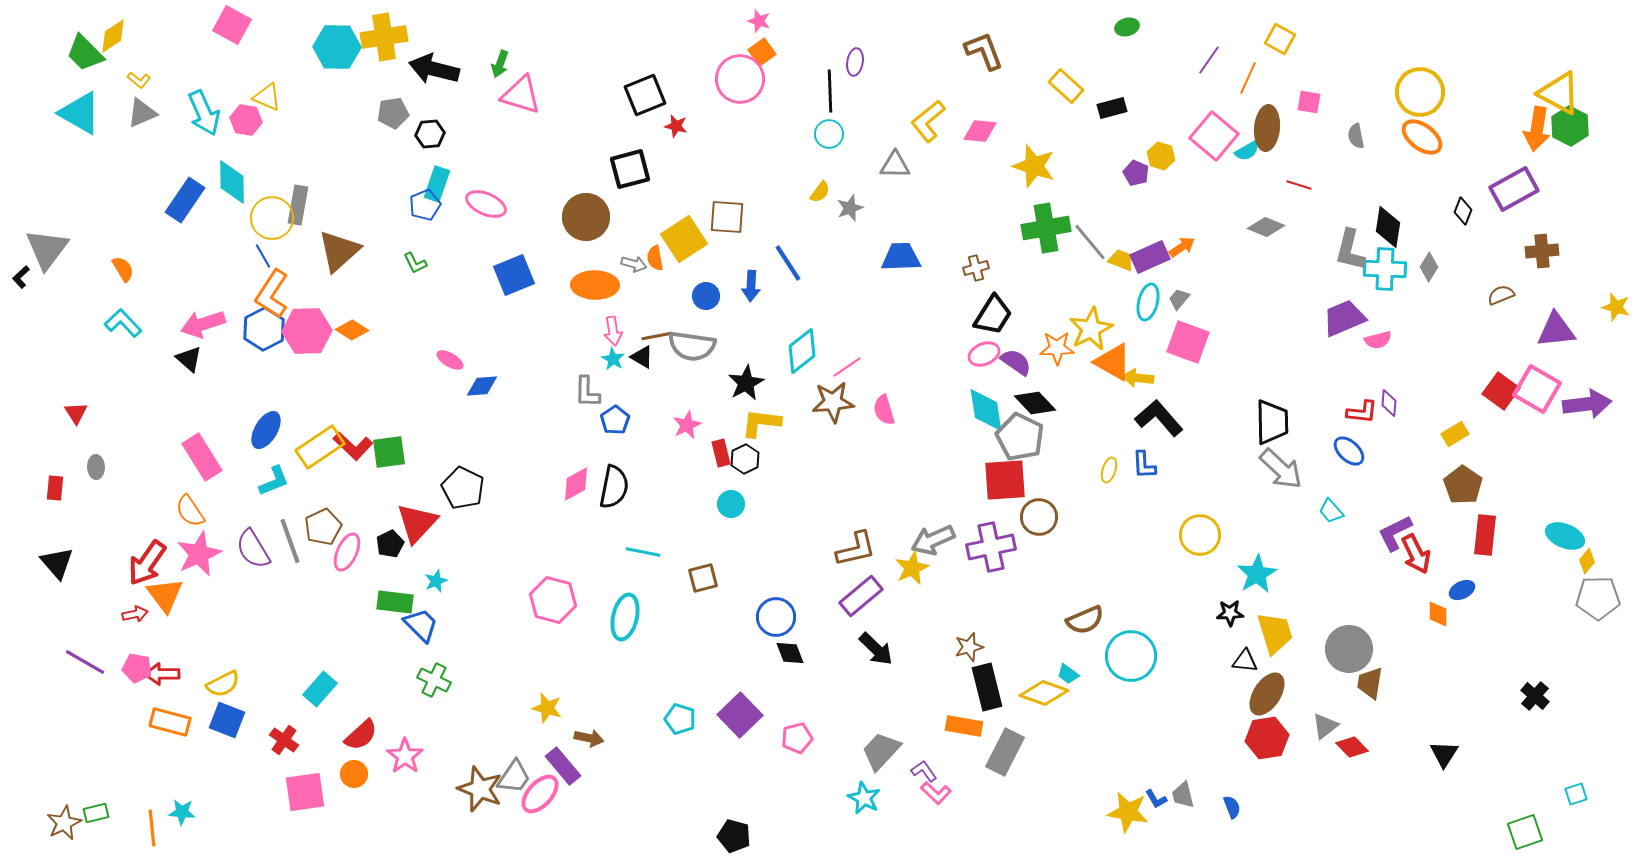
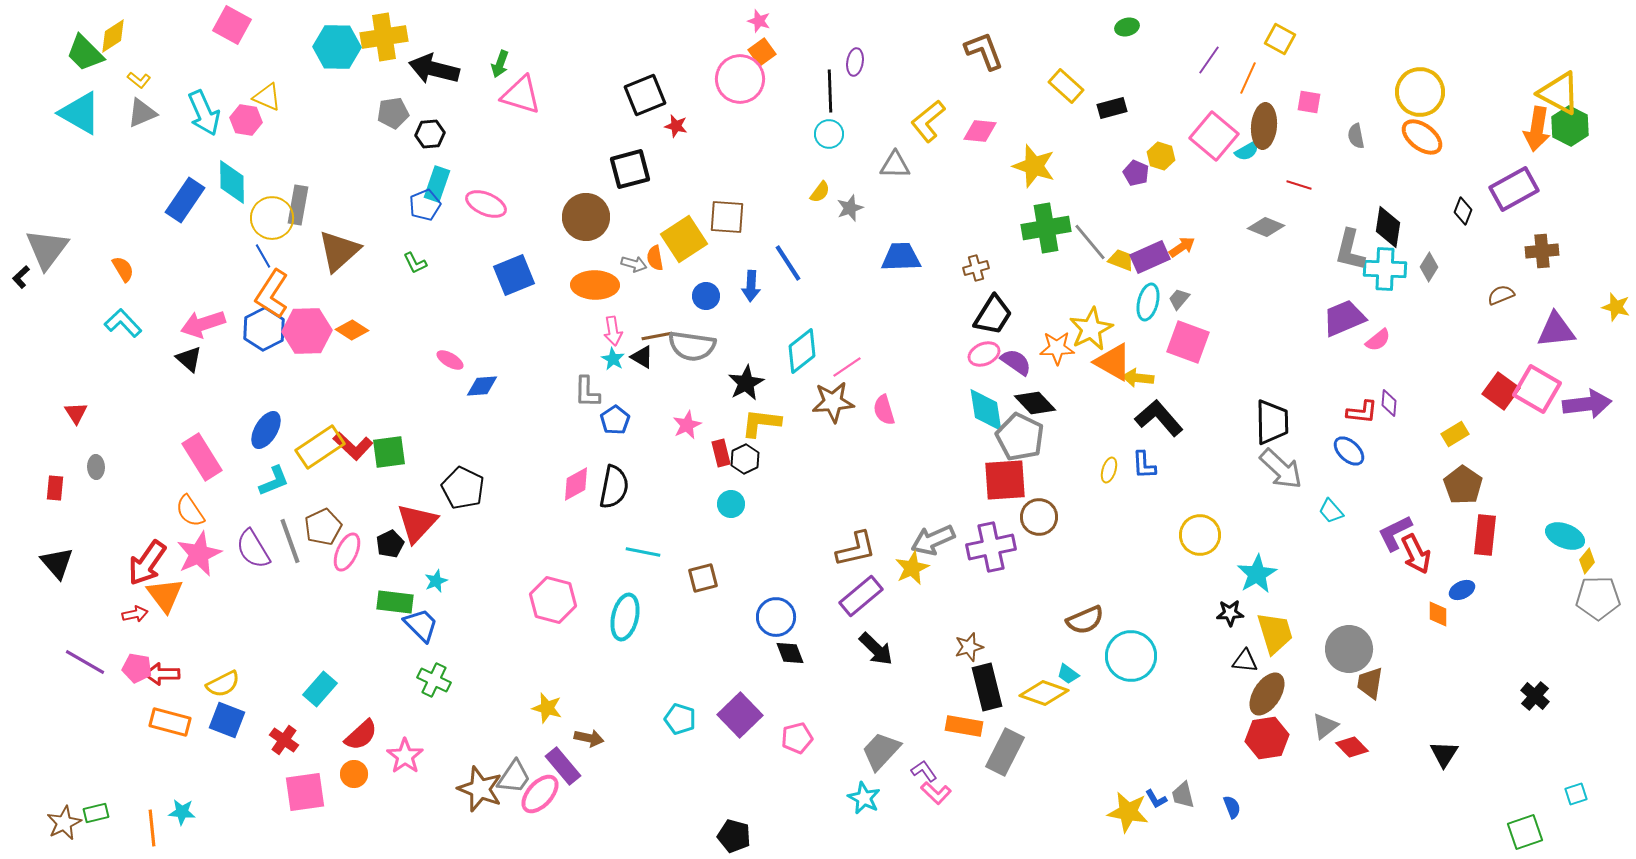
brown ellipse at (1267, 128): moved 3 px left, 2 px up
pink semicircle at (1378, 340): rotated 24 degrees counterclockwise
